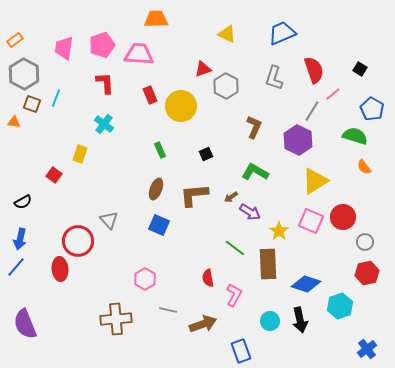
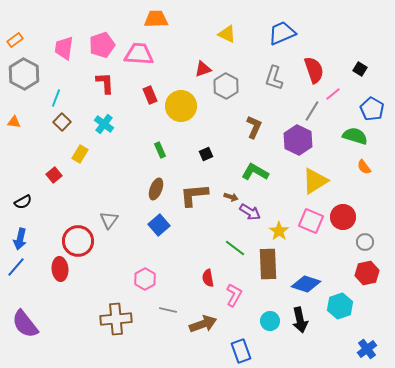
brown square at (32, 104): moved 30 px right, 18 px down; rotated 24 degrees clockwise
yellow rectangle at (80, 154): rotated 12 degrees clockwise
red square at (54, 175): rotated 14 degrees clockwise
brown arrow at (231, 197): rotated 128 degrees counterclockwise
gray triangle at (109, 220): rotated 18 degrees clockwise
blue square at (159, 225): rotated 25 degrees clockwise
purple semicircle at (25, 324): rotated 16 degrees counterclockwise
